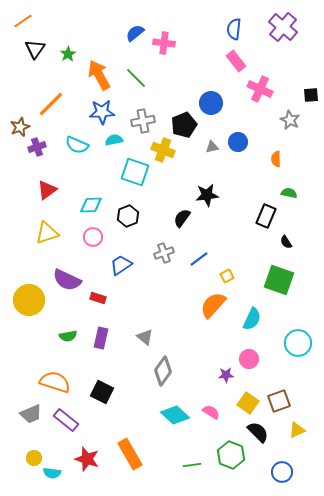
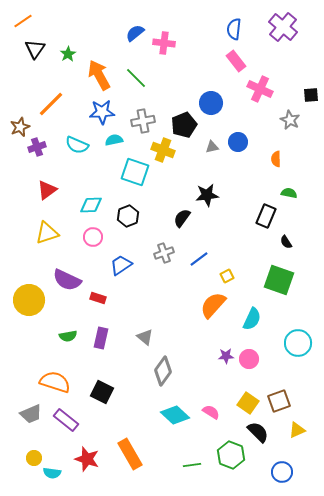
purple star at (226, 375): moved 19 px up
